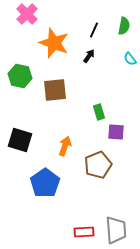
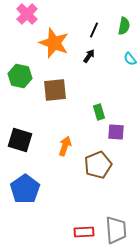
blue pentagon: moved 20 px left, 6 px down
